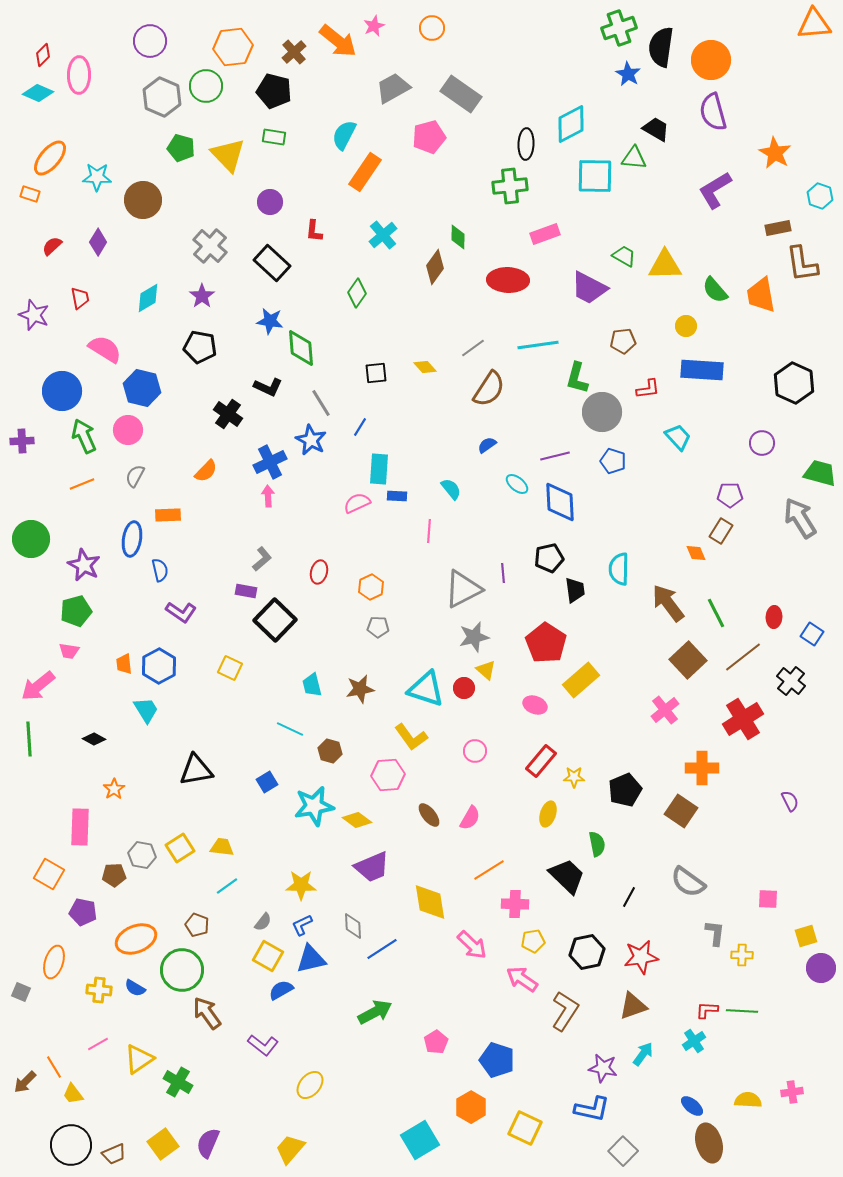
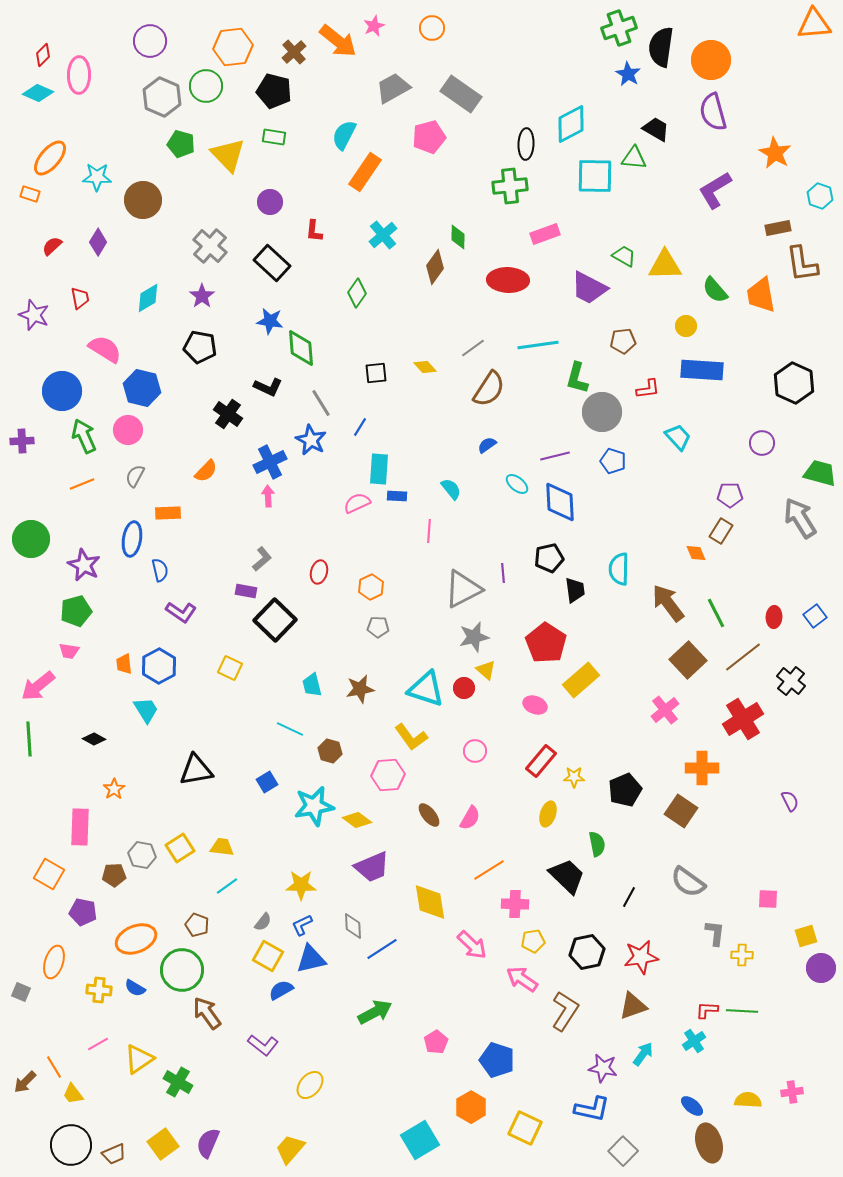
green pentagon at (181, 148): moved 4 px up
orange rectangle at (168, 515): moved 2 px up
blue square at (812, 634): moved 3 px right, 18 px up; rotated 20 degrees clockwise
